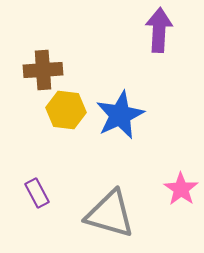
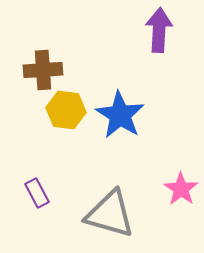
blue star: rotated 15 degrees counterclockwise
